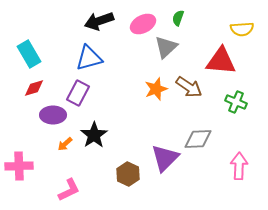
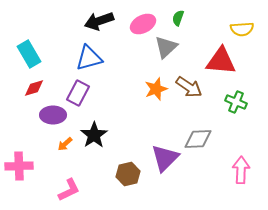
pink arrow: moved 2 px right, 4 px down
brown hexagon: rotated 20 degrees clockwise
